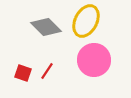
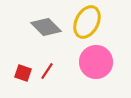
yellow ellipse: moved 1 px right, 1 px down
pink circle: moved 2 px right, 2 px down
